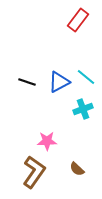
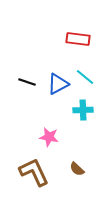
red rectangle: moved 19 px down; rotated 60 degrees clockwise
cyan line: moved 1 px left
blue triangle: moved 1 px left, 2 px down
cyan cross: moved 1 px down; rotated 18 degrees clockwise
pink star: moved 2 px right, 4 px up; rotated 12 degrees clockwise
brown L-shape: rotated 60 degrees counterclockwise
